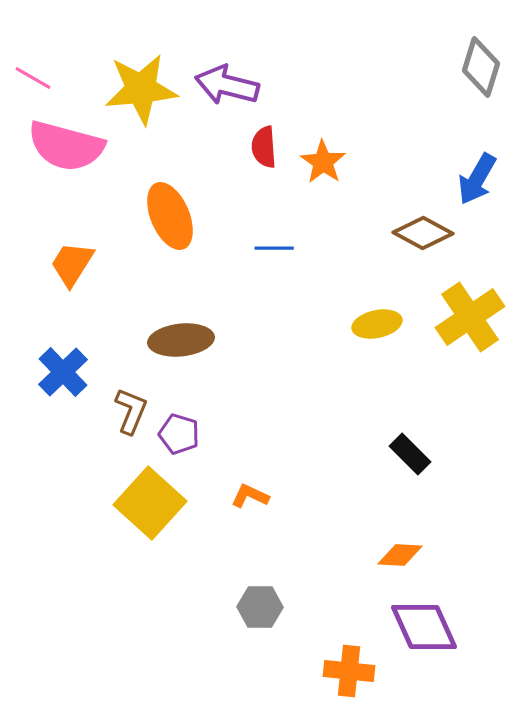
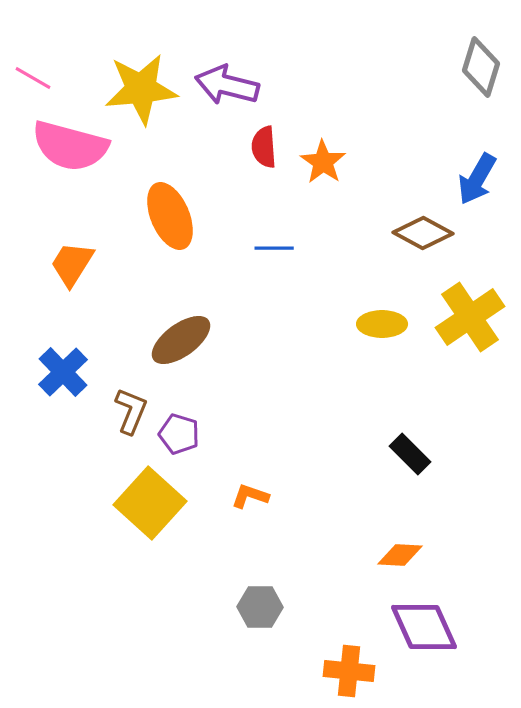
pink semicircle: moved 4 px right
yellow ellipse: moved 5 px right; rotated 12 degrees clockwise
brown ellipse: rotated 30 degrees counterclockwise
orange L-shape: rotated 6 degrees counterclockwise
